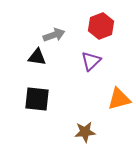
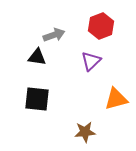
orange triangle: moved 3 px left
